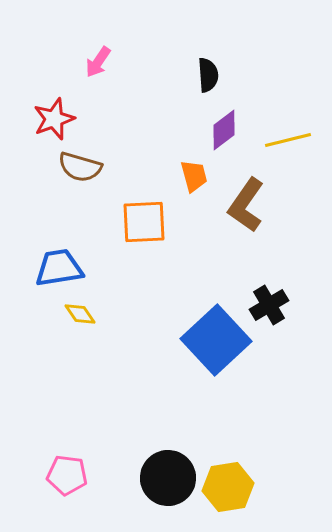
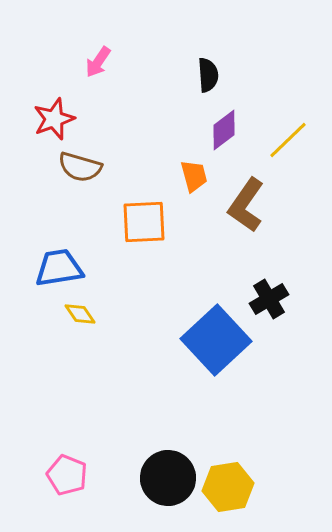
yellow line: rotated 30 degrees counterclockwise
black cross: moved 6 px up
pink pentagon: rotated 15 degrees clockwise
